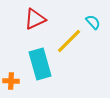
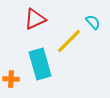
orange cross: moved 2 px up
